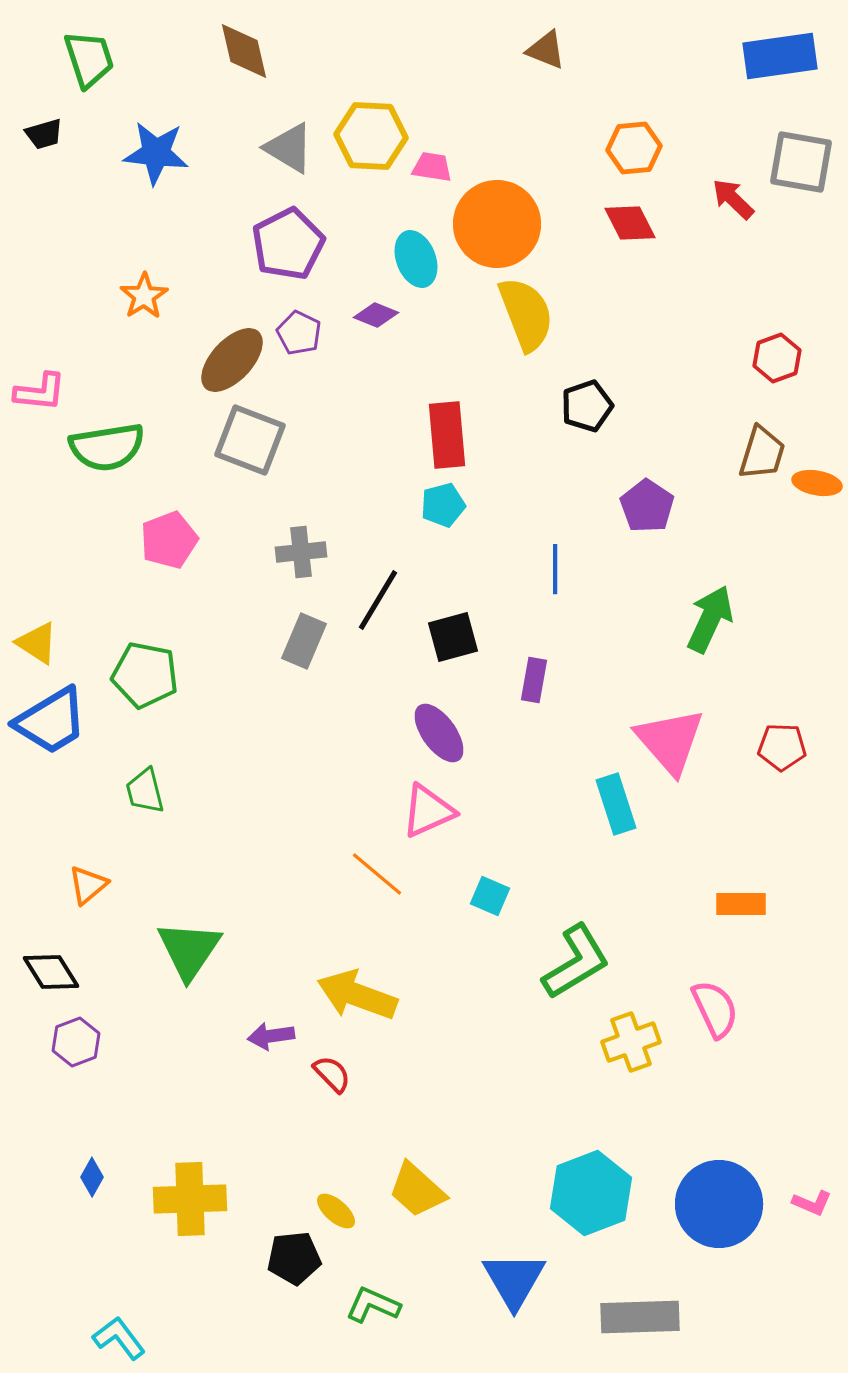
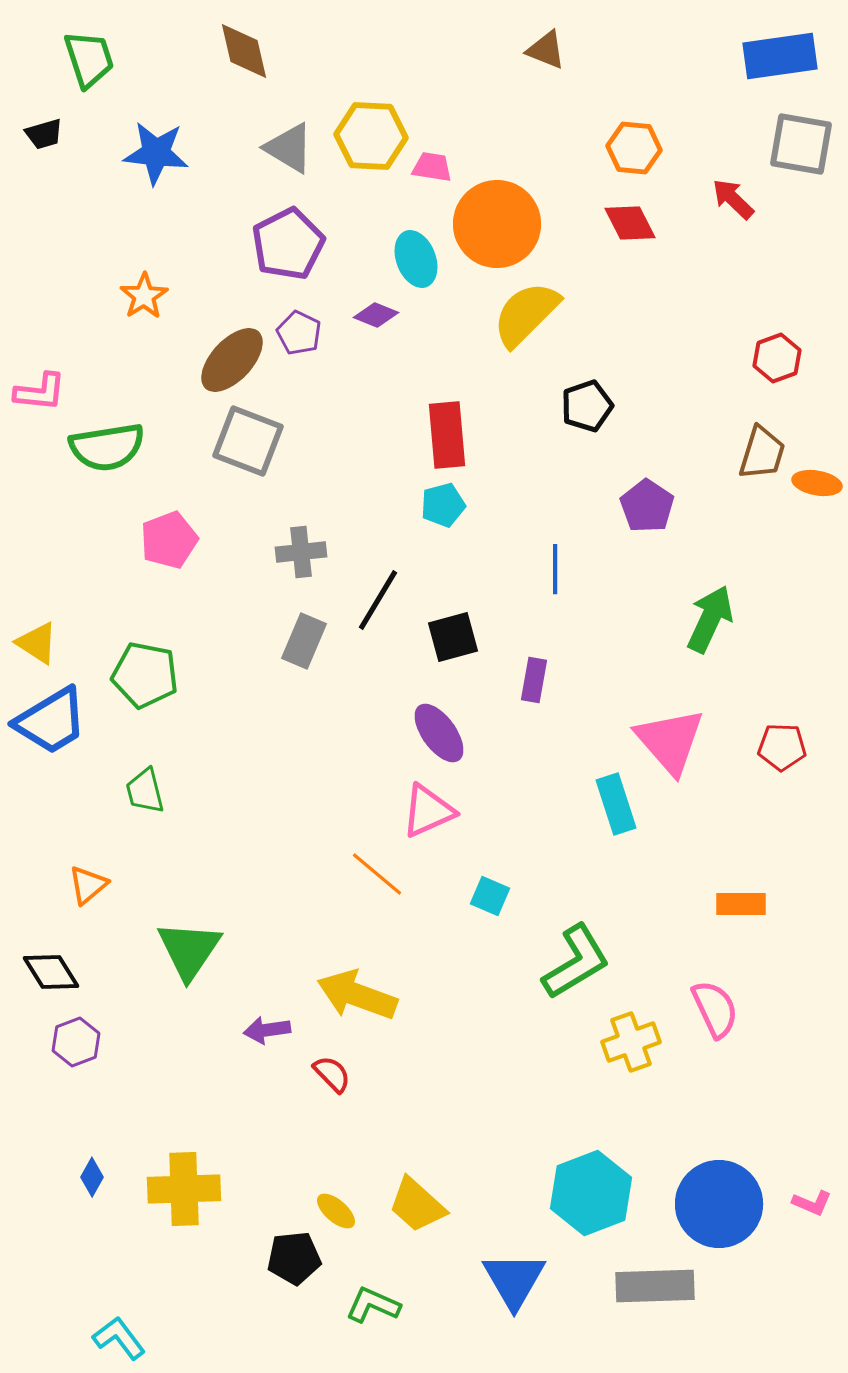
orange hexagon at (634, 148): rotated 10 degrees clockwise
gray square at (801, 162): moved 18 px up
yellow semicircle at (526, 314): rotated 114 degrees counterclockwise
gray square at (250, 440): moved 2 px left, 1 px down
purple arrow at (271, 1036): moved 4 px left, 6 px up
yellow trapezoid at (417, 1190): moved 15 px down
yellow cross at (190, 1199): moved 6 px left, 10 px up
gray rectangle at (640, 1317): moved 15 px right, 31 px up
